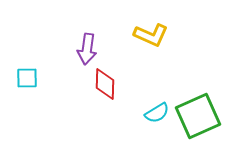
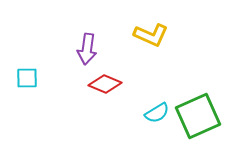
red diamond: rotated 68 degrees counterclockwise
